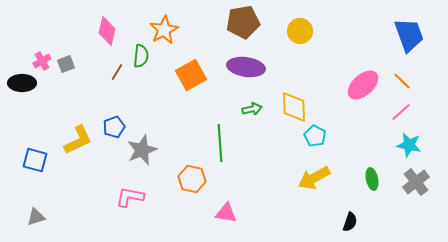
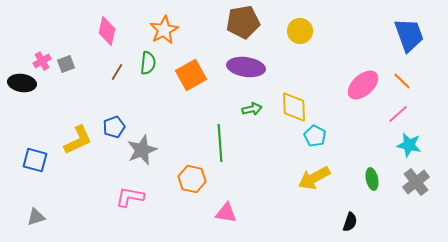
green semicircle: moved 7 px right, 7 px down
black ellipse: rotated 8 degrees clockwise
pink line: moved 3 px left, 2 px down
